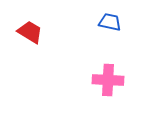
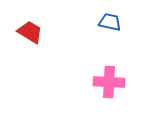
pink cross: moved 1 px right, 2 px down
